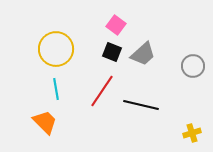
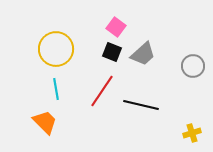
pink square: moved 2 px down
